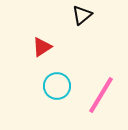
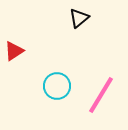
black triangle: moved 3 px left, 3 px down
red triangle: moved 28 px left, 4 px down
